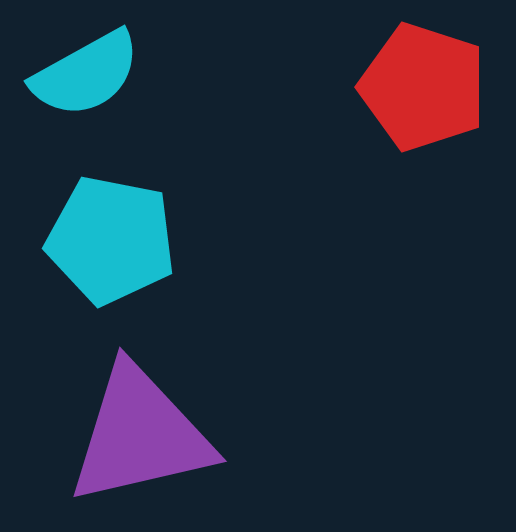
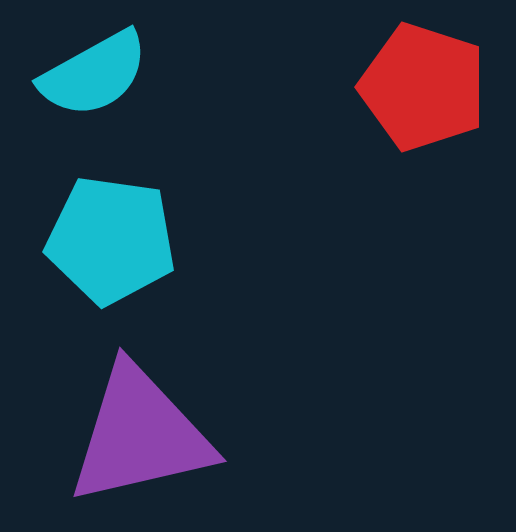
cyan semicircle: moved 8 px right
cyan pentagon: rotated 3 degrees counterclockwise
